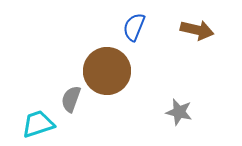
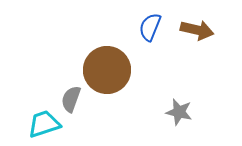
blue semicircle: moved 16 px right
brown circle: moved 1 px up
cyan trapezoid: moved 6 px right
